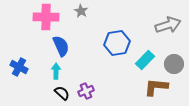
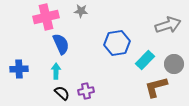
gray star: rotated 24 degrees counterclockwise
pink cross: rotated 15 degrees counterclockwise
blue semicircle: moved 2 px up
blue cross: moved 2 px down; rotated 30 degrees counterclockwise
brown L-shape: rotated 20 degrees counterclockwise
purple cross: rotated 14 degrees clockwise
